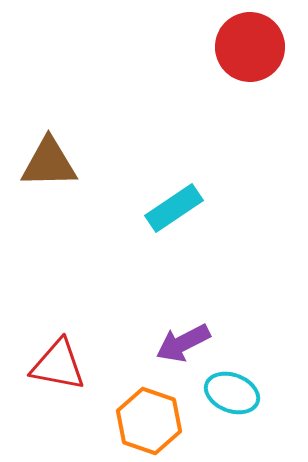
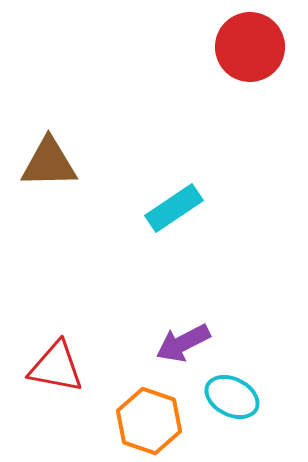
red triangle: moved 2 px left, 2 px down
cyan ellipse: moved 4 px down; rotated 6 degrees clockwise
